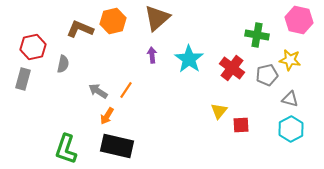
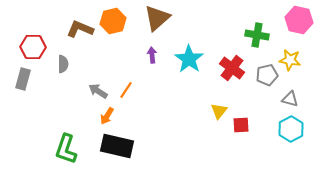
red hexagon: rotated 15 degrees clockwise
gray semicircle: rotated 12 degrees counterclockwise
